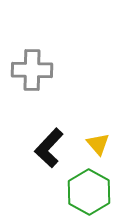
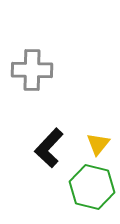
yellow triangle: rotated 20 degrees clockwise
green hexagon: moved 3 px right, 5 px up; rotated 15 degrees counterclockwise
